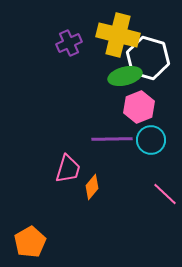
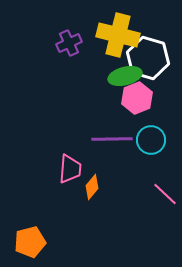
pink hexagon: moved 2 px left, 9 px up
pink trapezoid: moved 2 px right; rotated 12 degrees counterclockwise
orange pentagon: rotated 16 degrees clockwise
